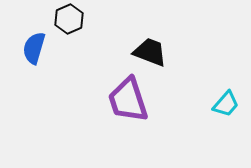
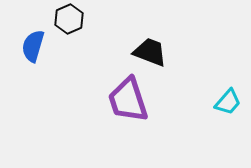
blue semicircle: moved 1 px left, 2 px up
cyan trapezoid: moved 2 px right, 2 px up
